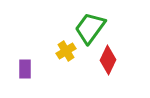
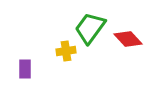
yellow cross: rotated 24 degrees clockwise
red diamond: moved 20 px right, 21 px up; rotated 68 degrees counterclockwise
